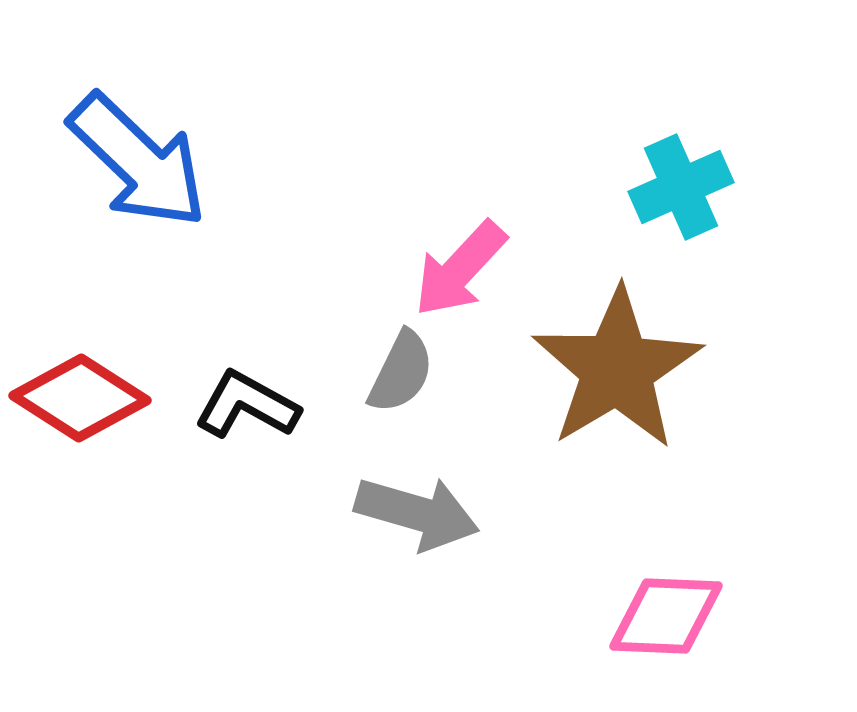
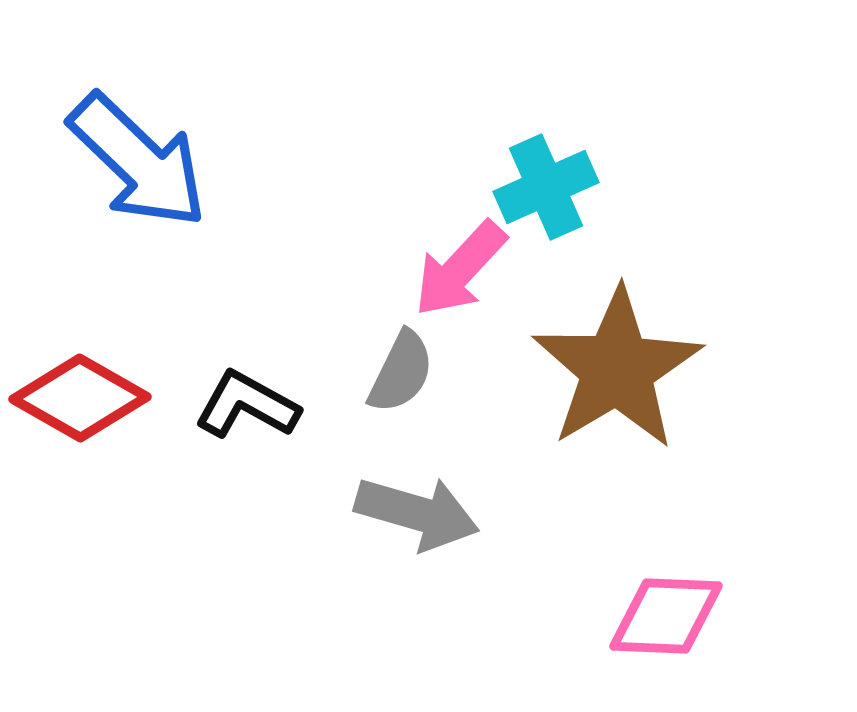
cyan cross: moved 135 px left
red diamond: rotated 3 degrees counterclockwise
